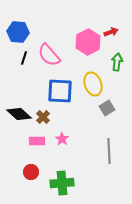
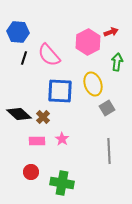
green cross: rotated 15 degrees clockwise
